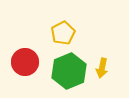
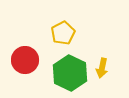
red circle: moved 2 px up
green hexagon: moved 1 px right, 2 px down; rotated 12 degrees counterclockwise
